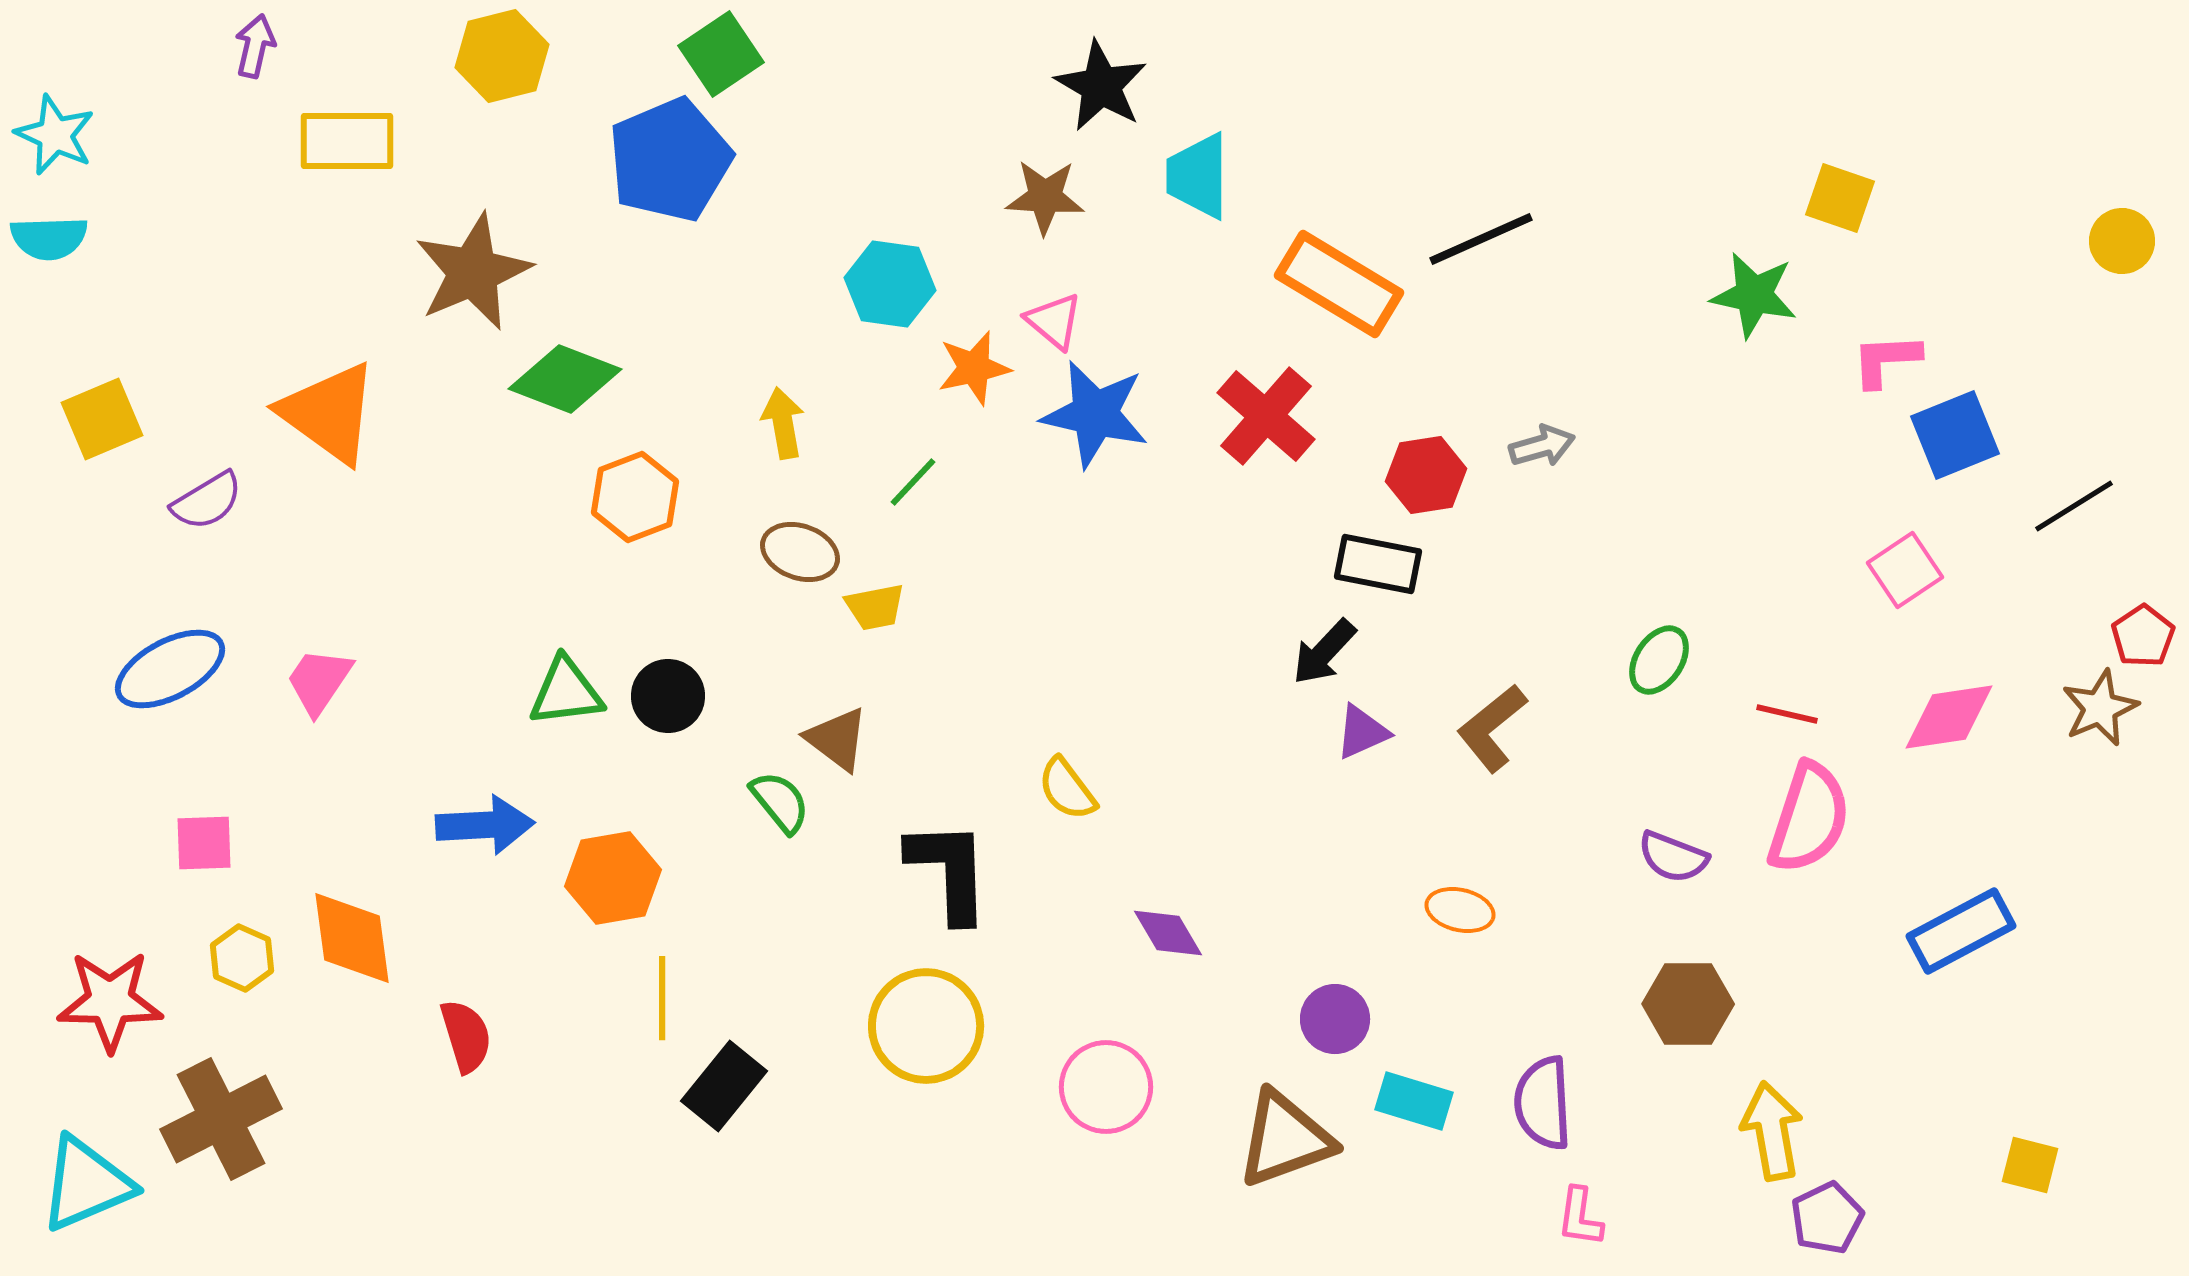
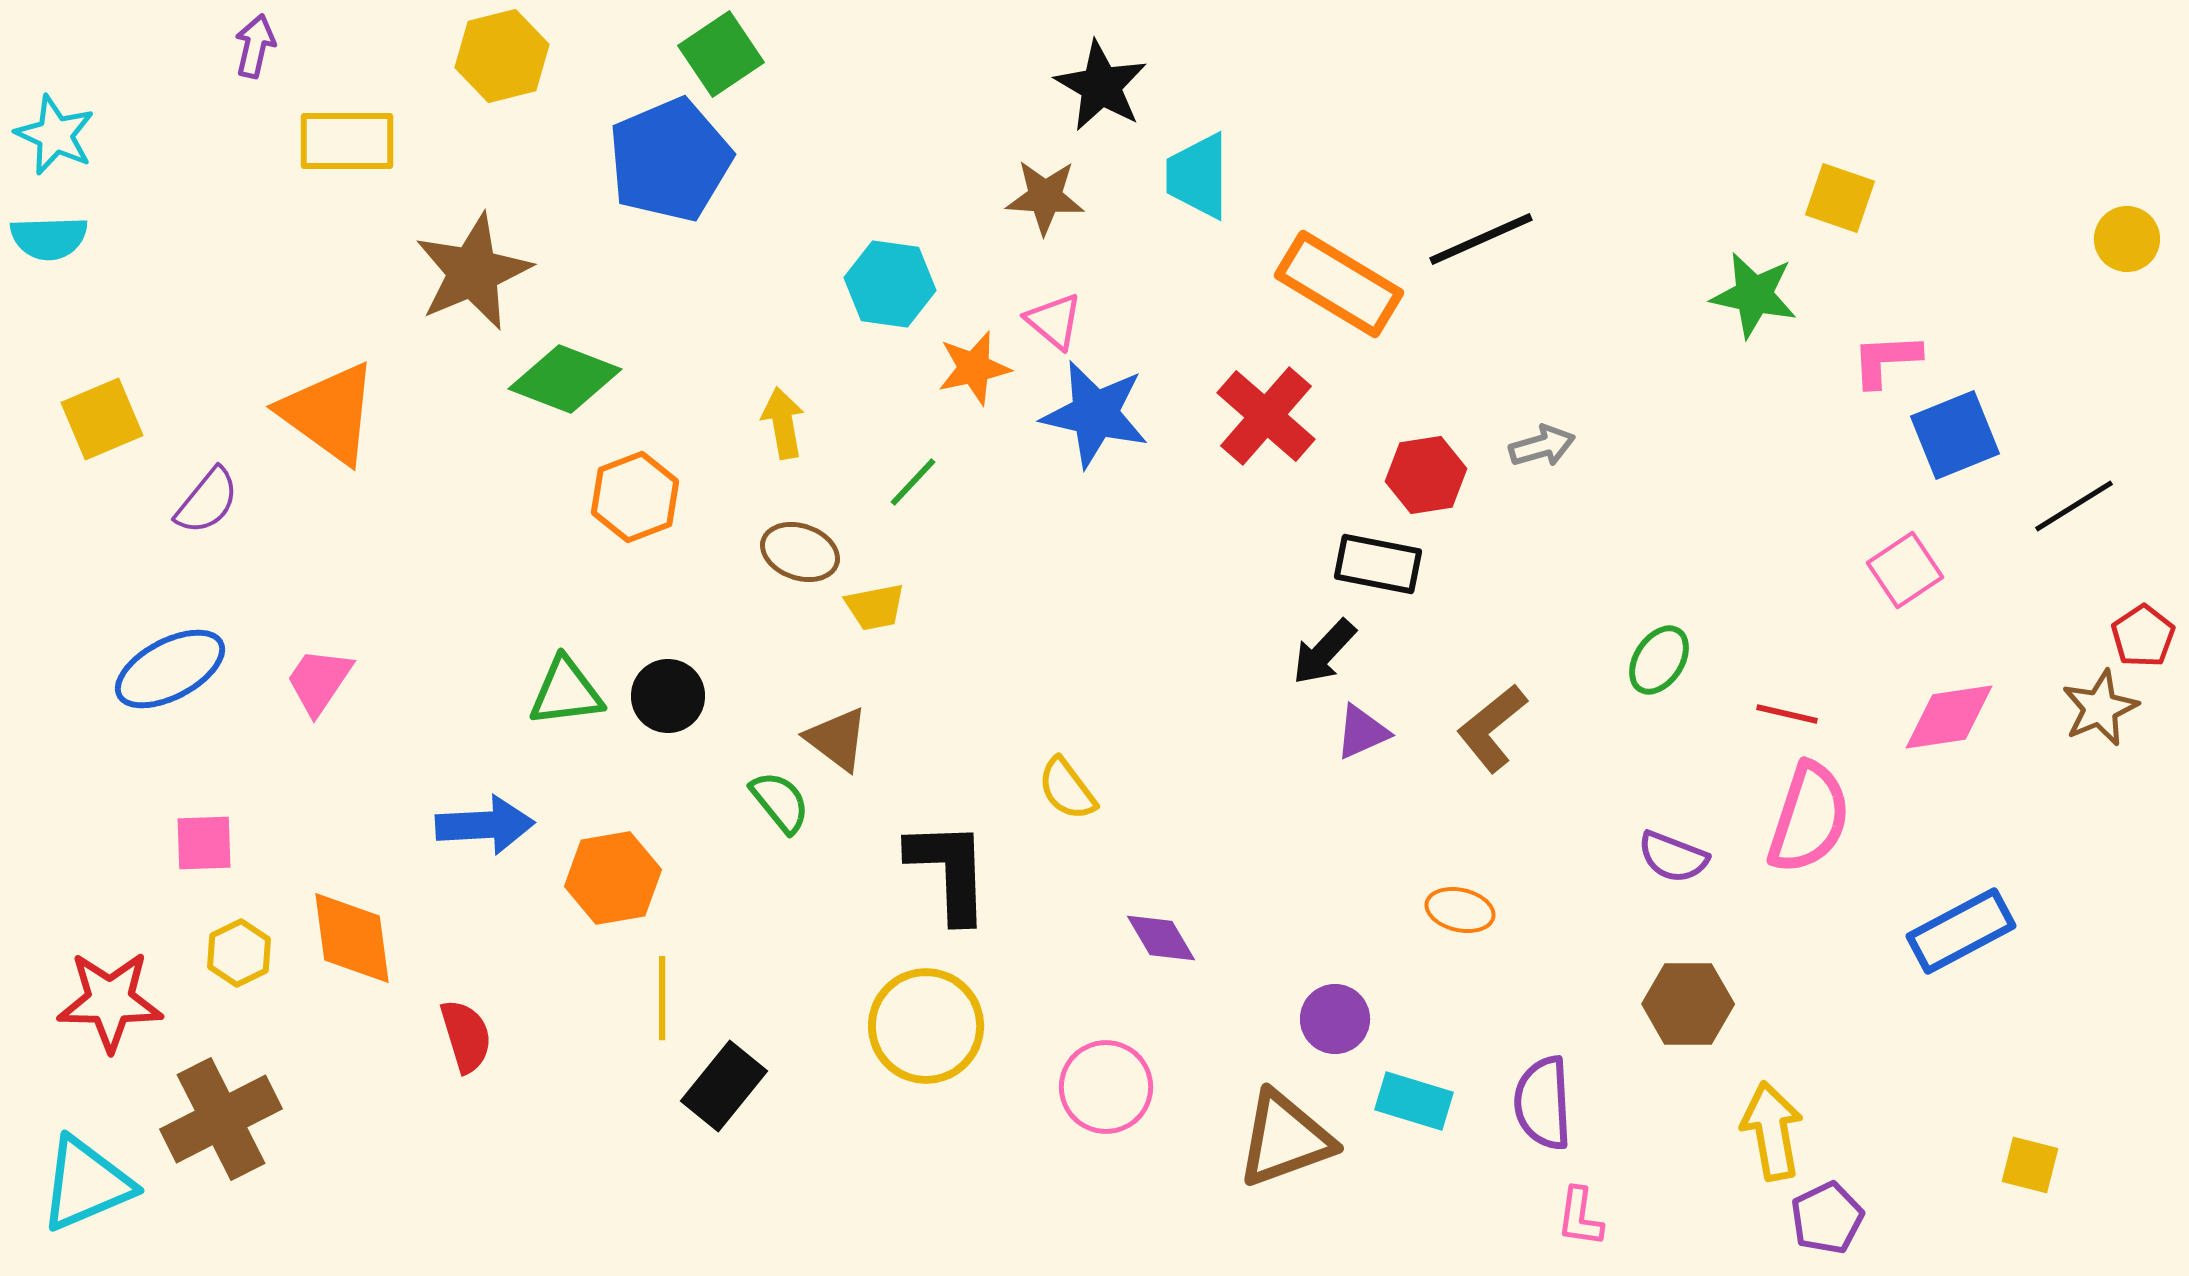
yellow circle at (2122, 241): moved 5 px right, 2 px up
purple semicircle at (207, 501): rotated 20 degrees counterclockwise
purple diamond at (1168, 933): moved 7 px left, 5 px down
yellow hexagon at (242, 958): moved 3 px left, 5 px up; rotated 10 degrees clockwise
